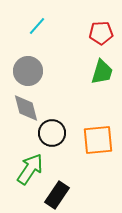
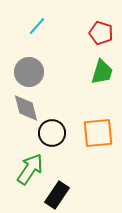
red pentagon: rotated 20 degrees clockwise
gray circle: moved 1 px right, 1 px down
orange square: moved 7 px up
